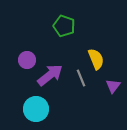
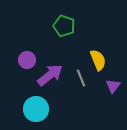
yellow semicircle: moved 2 px right, 1 px down
